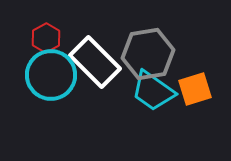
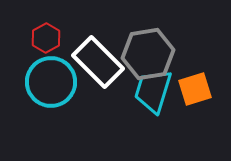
white rectangle: moved 3 px right
cyan circle: moved 7 px down
cyan trapezoid: rotated 72 degrees clockwise
